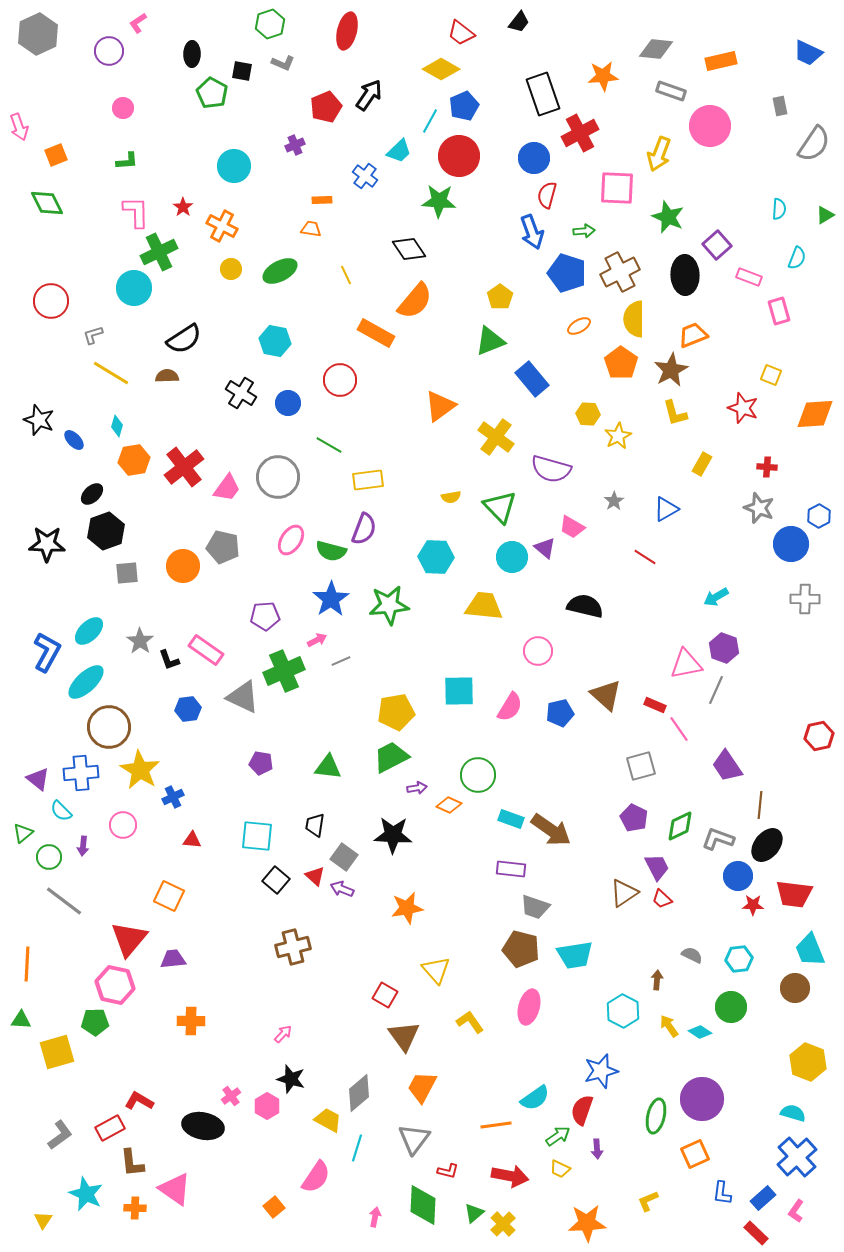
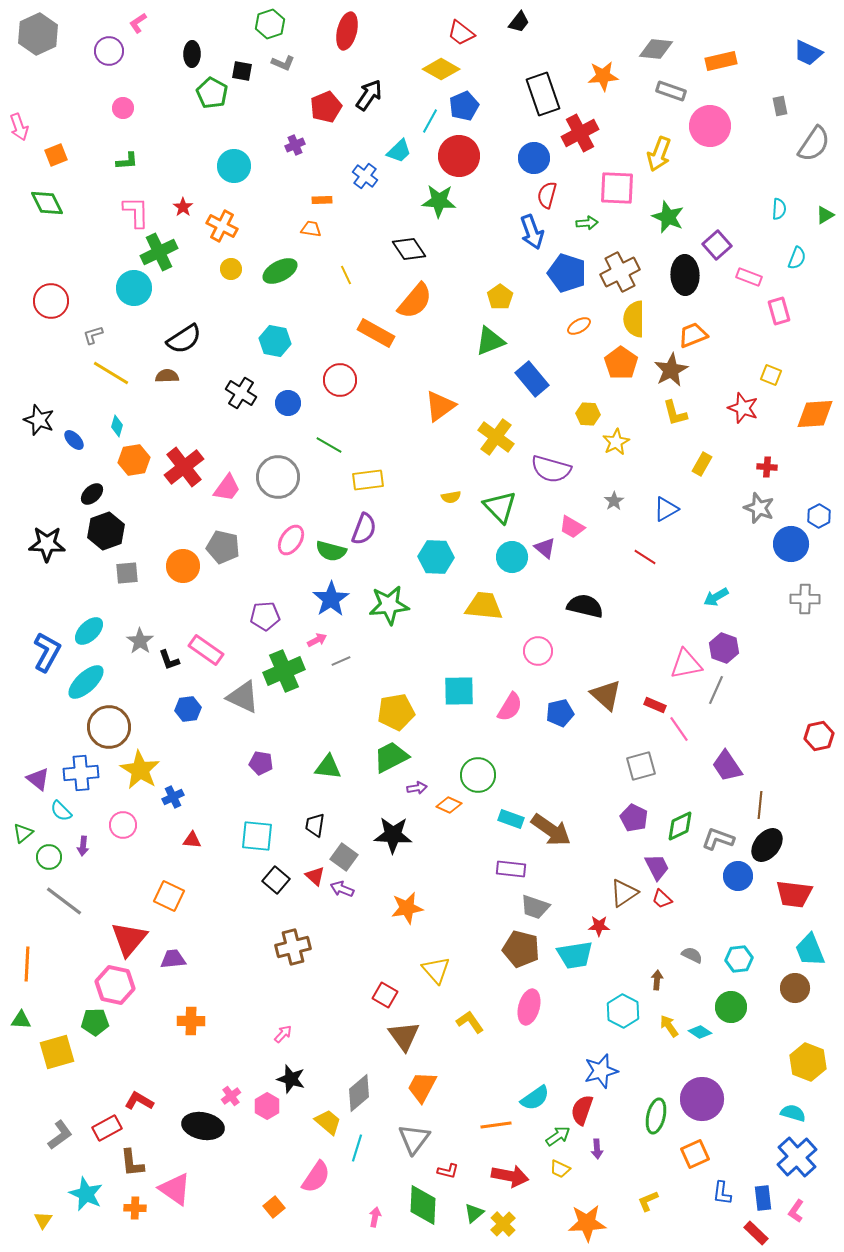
green arrow at (584, 231): moved 3 px right, 8 px up
yellow star at (618, 436): moved 2 px left, 6 px down
red star at (753, 905): moved 154 px left, 21 px down
yellow trapezoid at (328, 1120): moved 2 px down; rotated 12 degrees clockwise
red rectangle at (110, 1128): moved 3 px left
blue rectangle at (763, 1198): rotated 55 degrees counterclockwise
